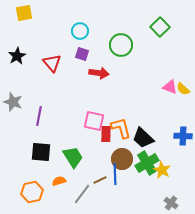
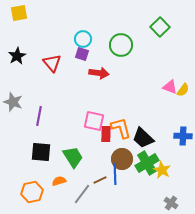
yellow square: moved 5 px left
cyan circle: moved 3 px right, 8 px down
yellow semicircle: moved 1 px down; rotated 96 degrees counterclockwise
